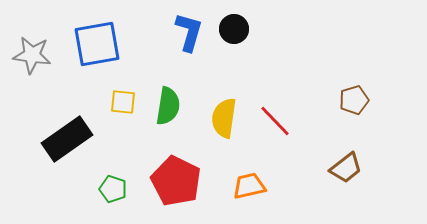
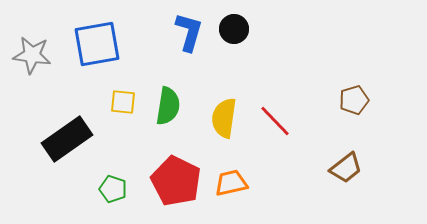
orange trapezoid: moved 18 px left, 3 px up
